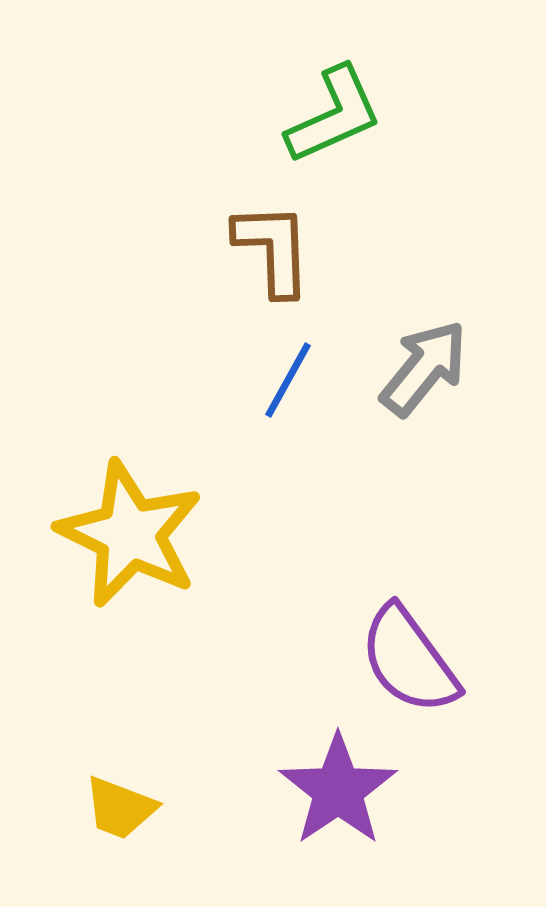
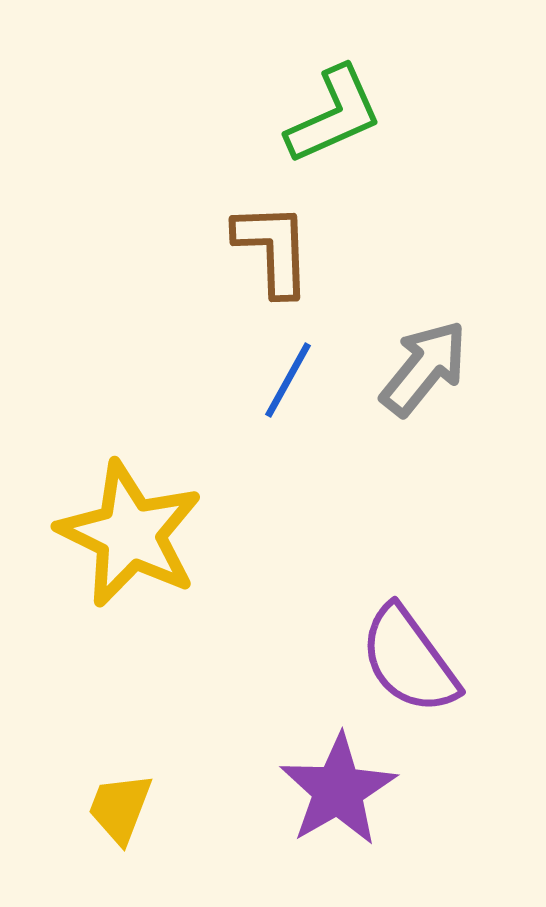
purple star: rotated 4 degrees clockwise
yellow trapezoid: rotated 90 degrees clockwise
